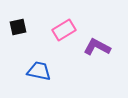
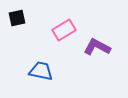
black square: moved 1 px left, 9 px up
blue trapezoid: moved 2 px right
